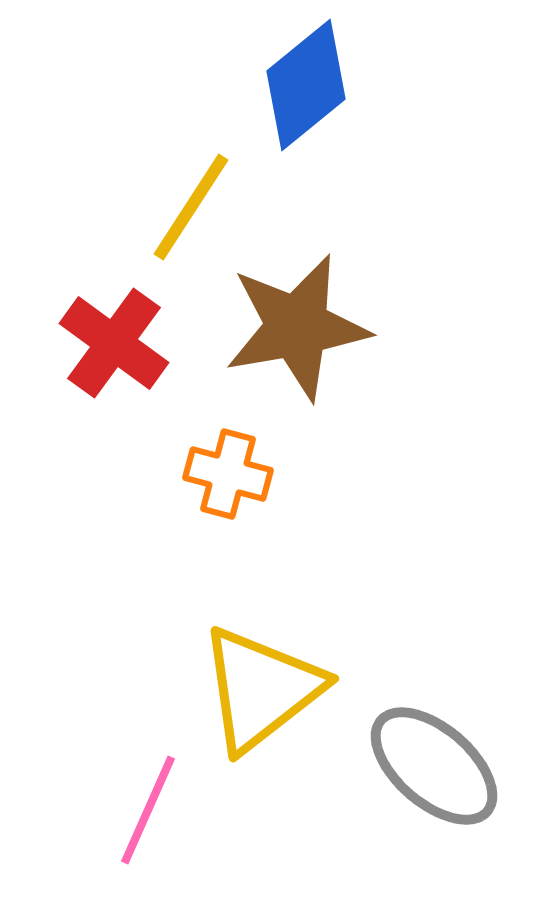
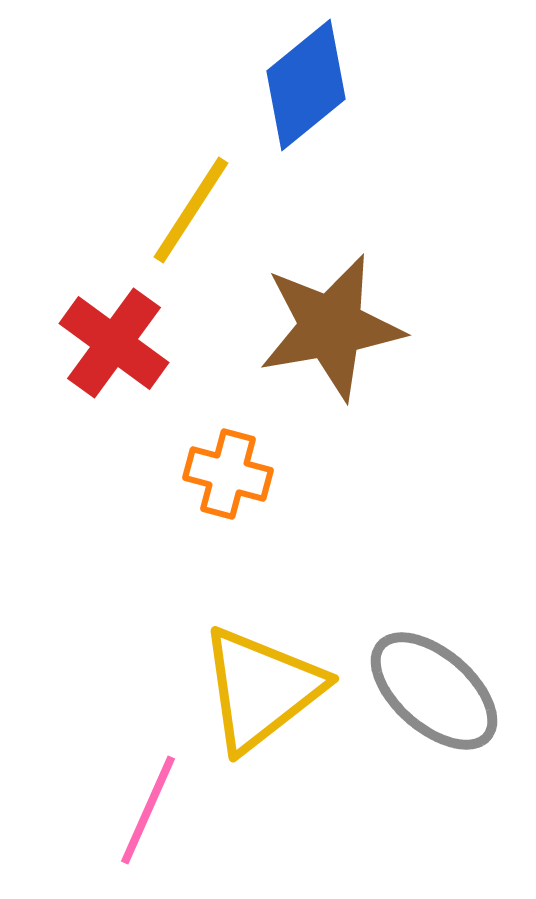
yellow line: moved 3 px down
brown star: moved 34 px right
gray ellipse: moved 75 px up
